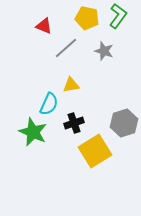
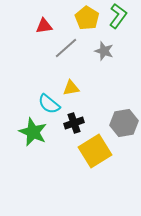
yellow pentagon: rotated 20 degrees clockwise
red triangle: rotated 30 degrees counterclockwise
yellow triangle: moved 3 px down
cyan semicircle: rotated 105 degrees clockwise
gray hexagon: rotated 8 degrees clockwise
